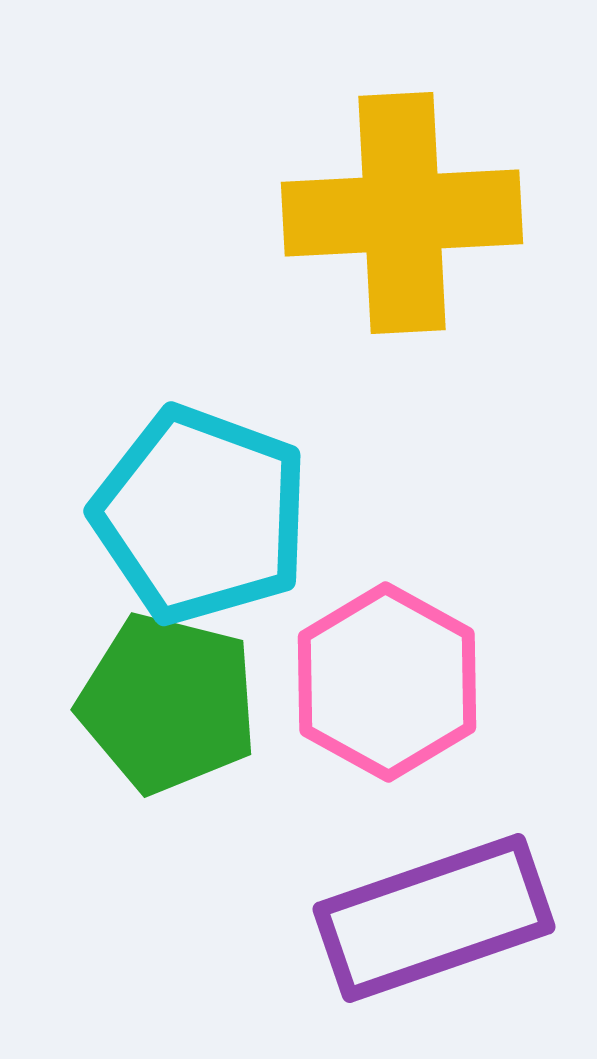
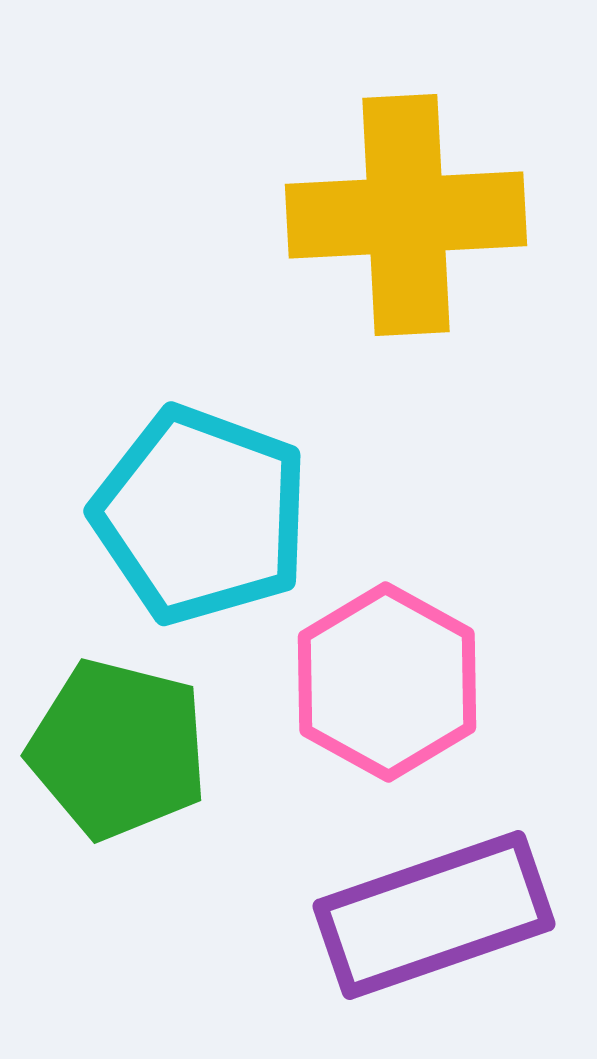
yellow cross: moved 4 px right, 2 px down
green pentagon: moved 50 px left, 46 px down
purple rectangle: moved 3 px up
